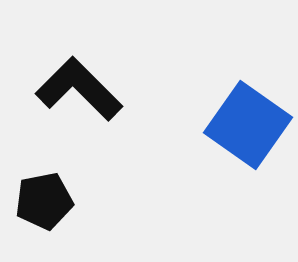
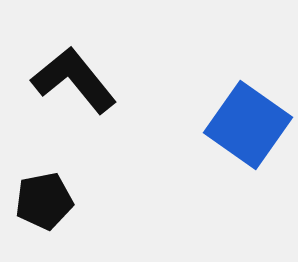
black L-shape: moved 5 px left, 9 px up; rotated 6 degrees clockwise
